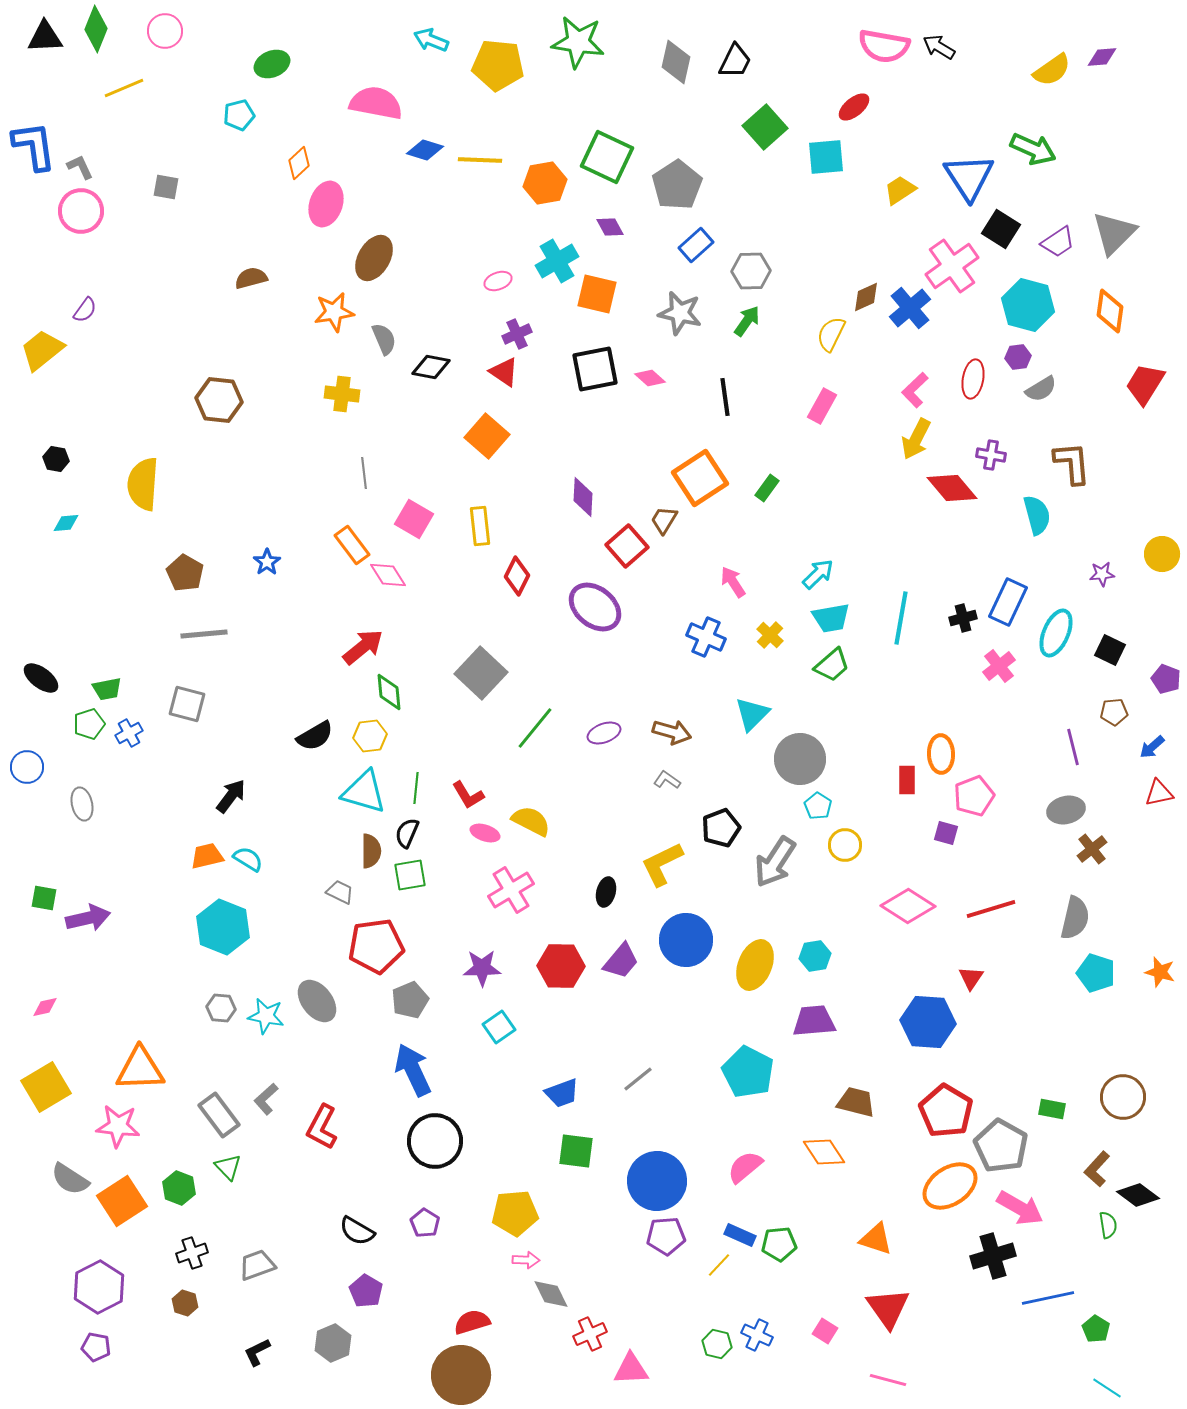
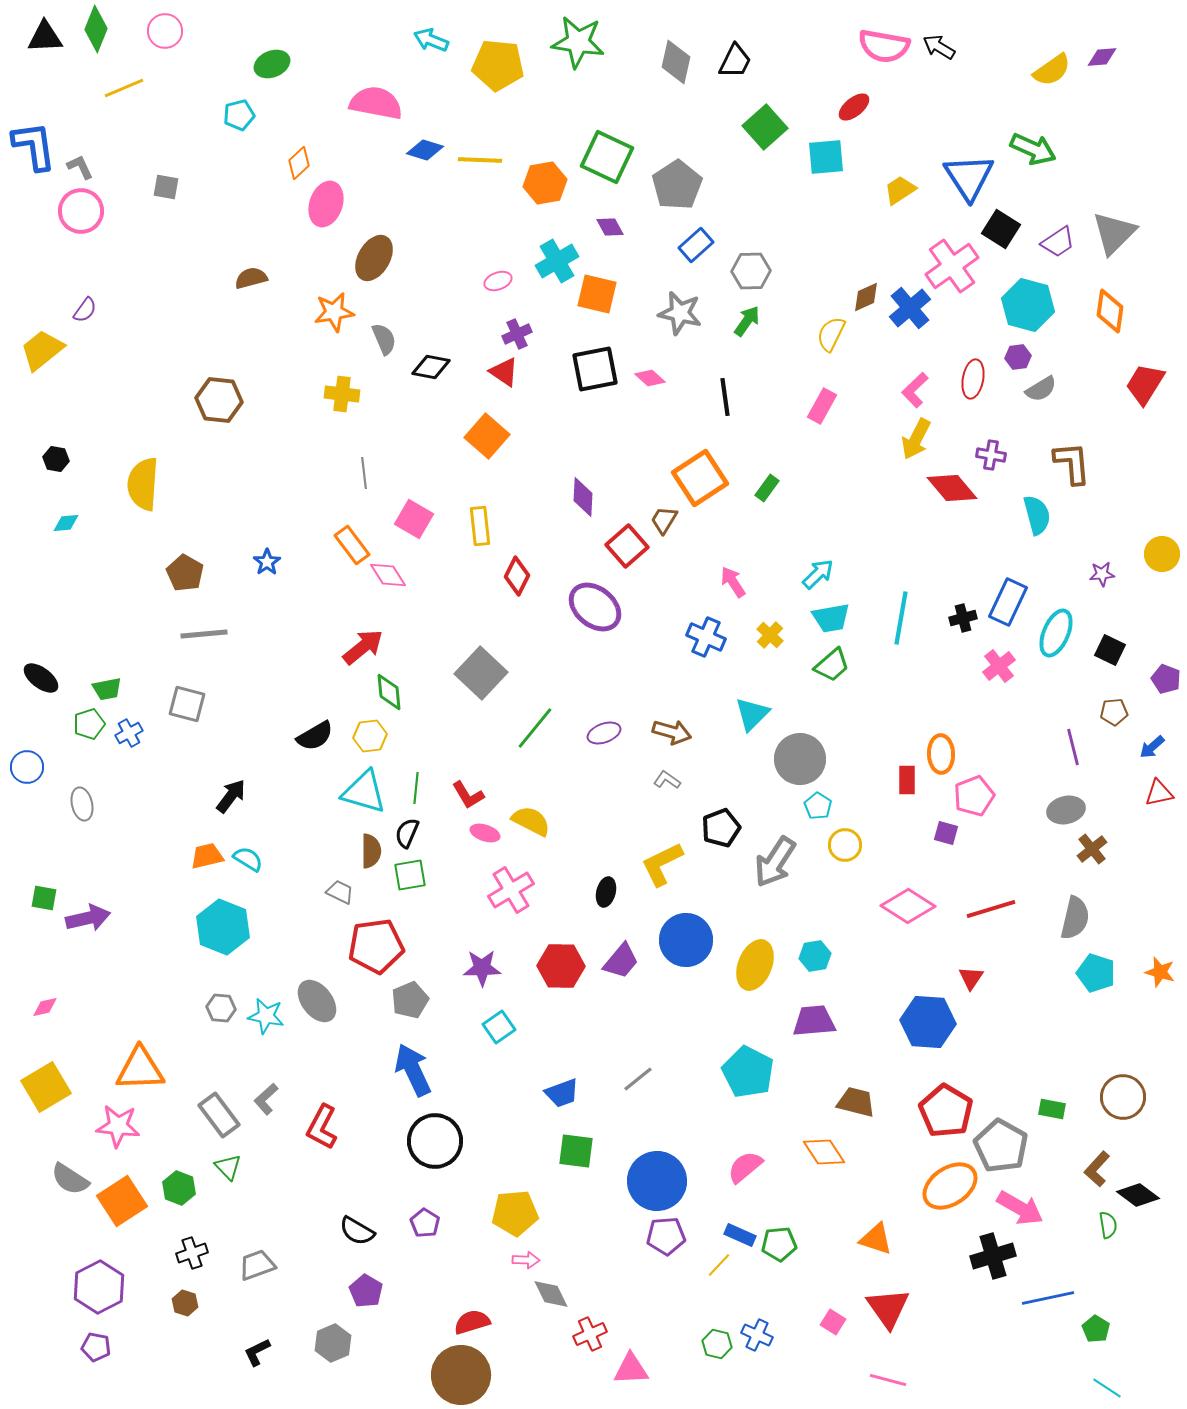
pink square at (825, 1331): moved 8 px right, 9 px up
